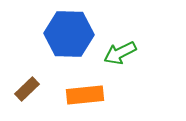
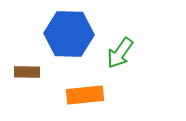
green arrow: rotated 28 degrees counterclockwise
brown rectangle: moved 17 px up; rotated 45 degrees clockwise
